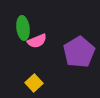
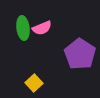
pink semicircle: moved 5 px right, 13 px up
purple pentagon: moved 1 px right, 2 px down; rotated 8 degrees counterclockwise
